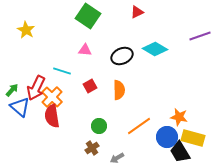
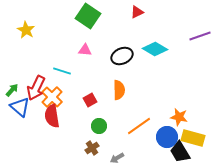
red square: moved 14 px down
